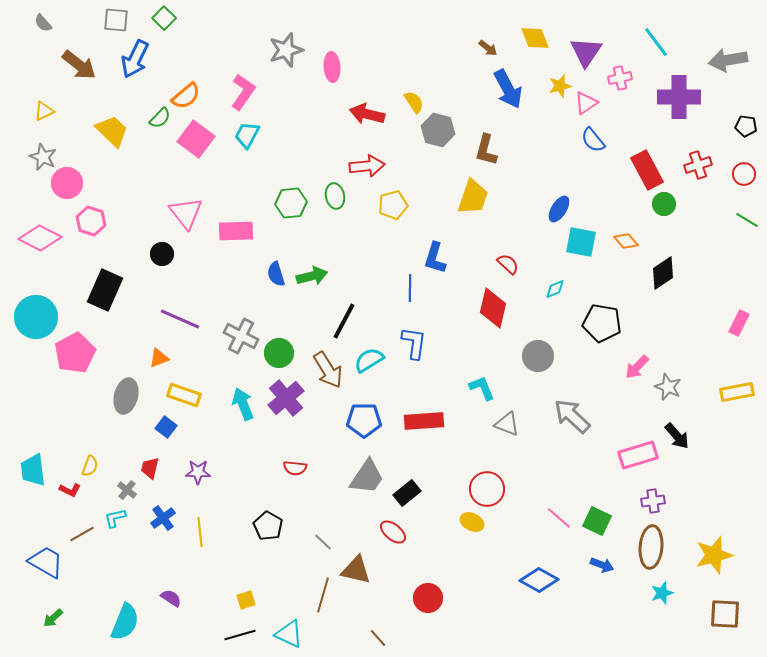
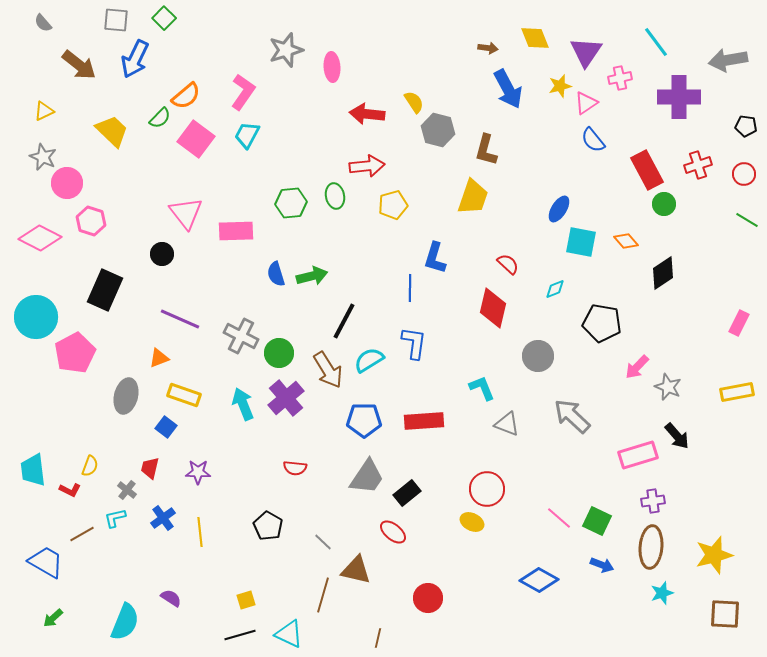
brown arrow at (488, 48): rotated 30 degrees counterclockwise
red arrow at (367, 114): rotated 8 degrees counterclockwise
brown line at (378, 638): rotated 54 degrees clockwise
